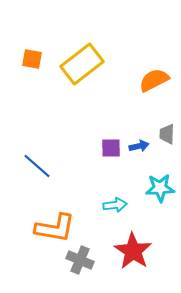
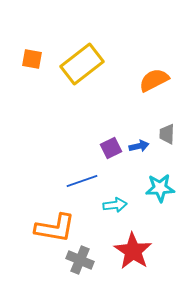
purple square: rotated 25 degrees counterclockwise
blue line: moved 45 px right, 15 px down; rotated 60 degrees counterclockwise
